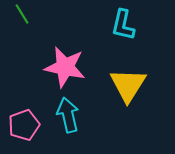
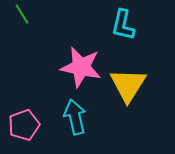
pink star: moved 16 px right
cyan arrow: moved 7 px right, 2 px down
